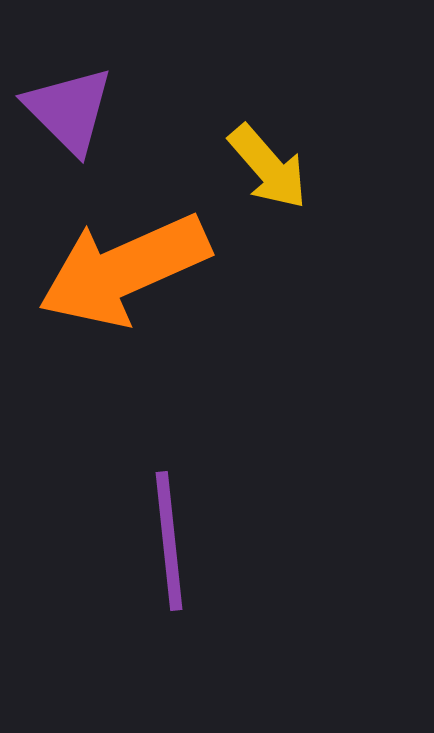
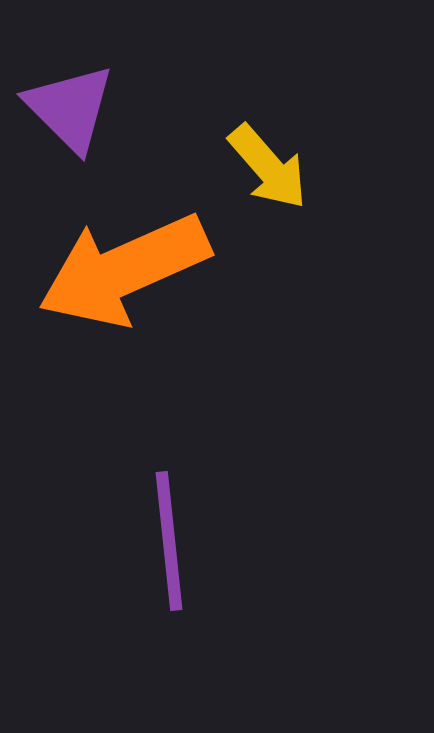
purple triangle: moved 1 px right, 2 px up
